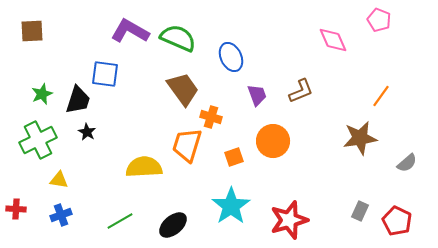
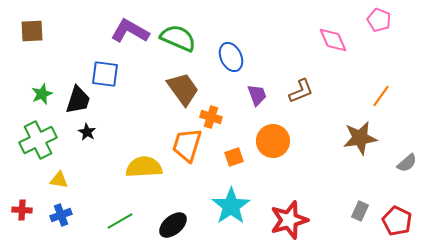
red cross: moved 6 px right, 1 px down
